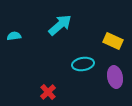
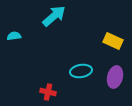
cyan arrow: moved 6 px left, 9 px up
cyan ellipse: moved 2 px left, 7 px down
purple ellipse: rotated 25 degrees clockwise
red cross: rotated 35 degrees counterclockwise
